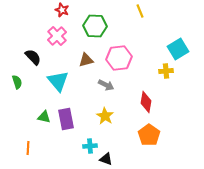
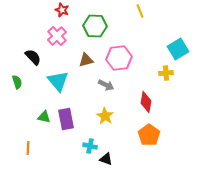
yellow cross: moved 2 px down
cyan cross: rotated 16 degrees clockwise
